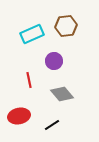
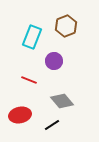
brown hexagon: rotated 15 degrees counterclockwise
cyan rectangle: moved 3 px down; rotated 45 degrees counterclockwise
red line: rotated 56 degrees counterclockwise
gray diamond: moved 7 px down
red ellipse: moved 1 px right, 1 px up
